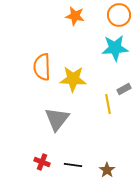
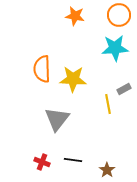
orange semicircle: moved 2 px down
black line: moved 5 px up
